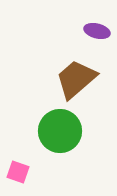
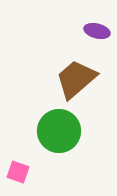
green circle: moved 1 px left
